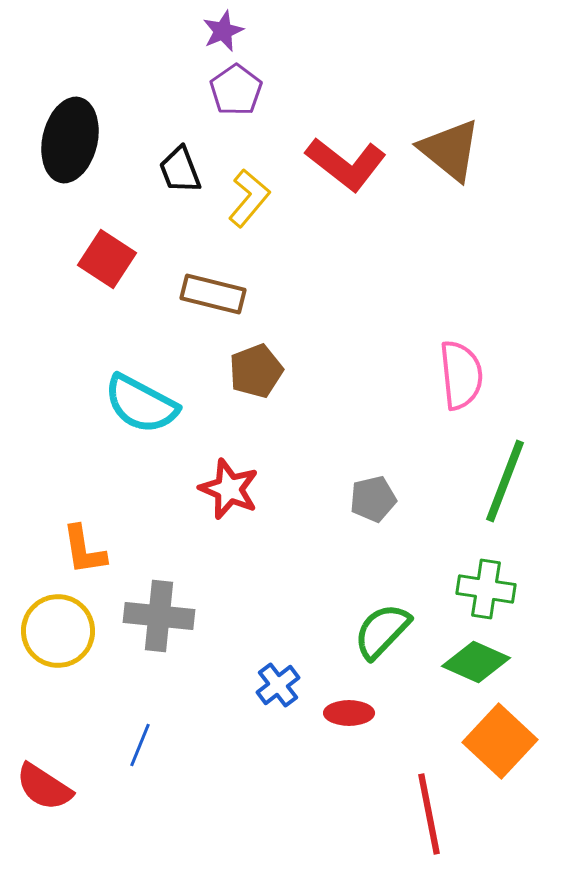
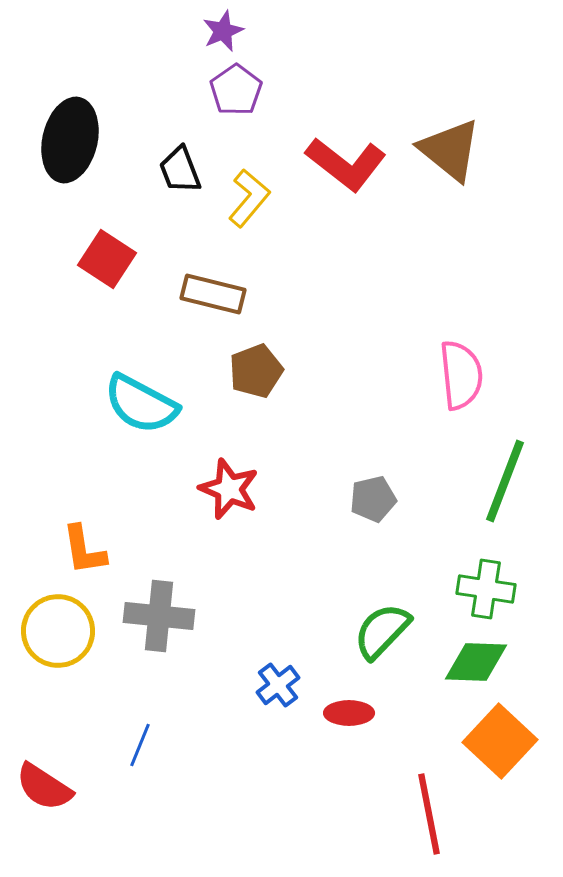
green diamond: rotated 22 degrees counterclockwise
